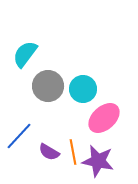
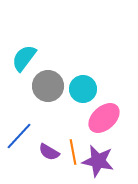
cyan semicircle: moved 1 px left, 4 px down
